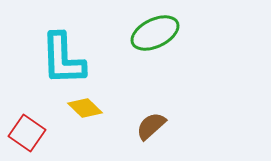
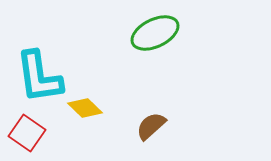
cyan L-shape: moved 24 px left, 18 px down; rotated 6 degrees counterclockwise
